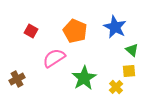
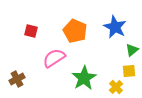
red square: rotated 16 degrees counterclockwise
green triangle: rotated 40 degrees clockwise
